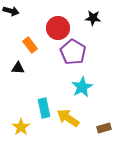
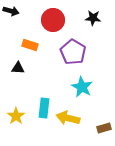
red circle: moved 5 px left, 8 px up
orange rectangle: rotated 35 degrees counterclockwise
cyan star: rotated 15 degrees counterclockwise
cyan rectangle: rotated 18 degrees clockwise
yellow arrow: rotated 20 degrees counterclockwise
yellow star: moved 5 px left, 11 px up
